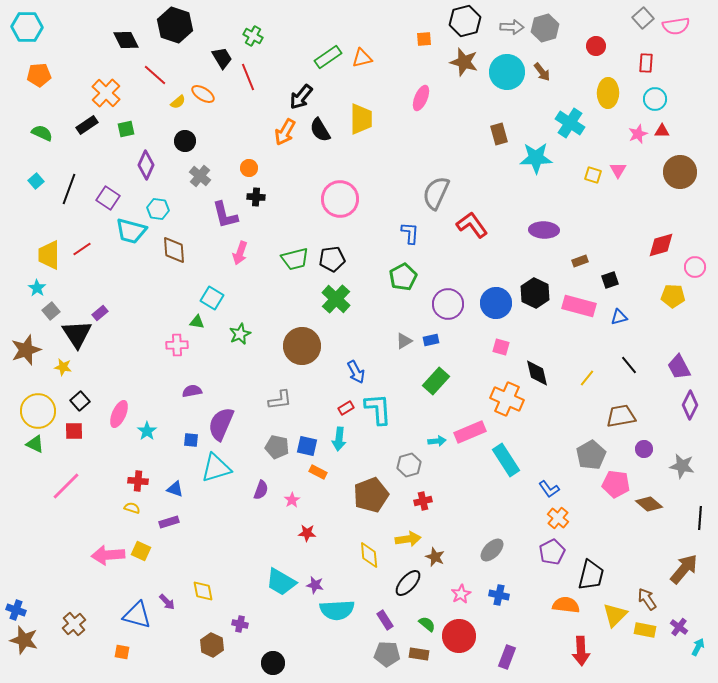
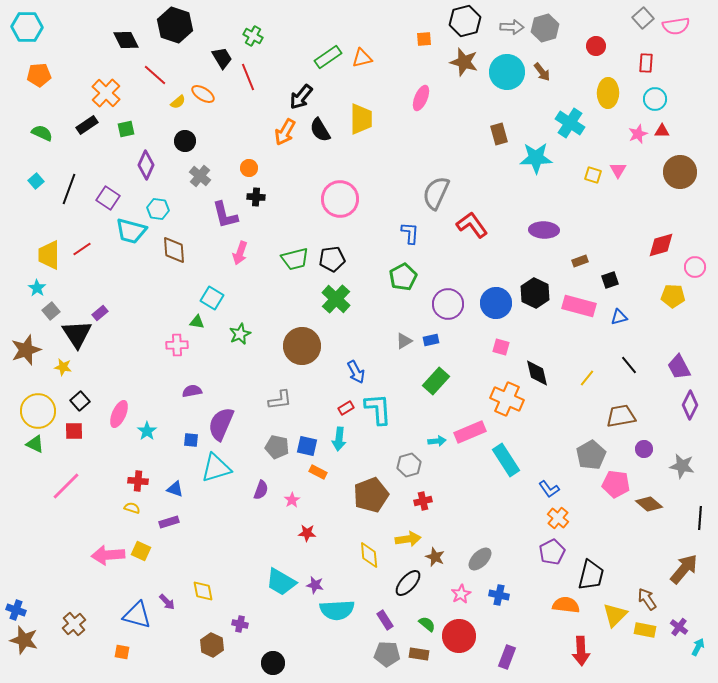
gray ellipse at (492, 550): moved 12 px left, 9 px down
